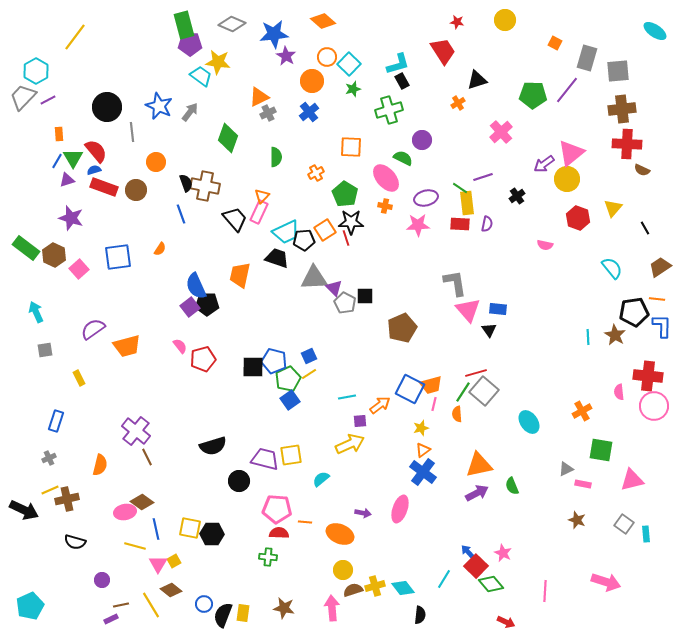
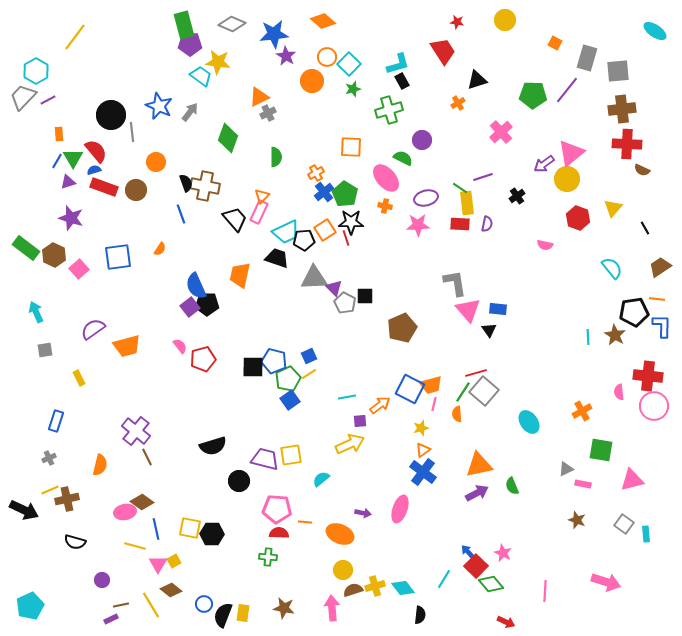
black circle at (107, 107): moved 4 px right, 8 px down
blue cross at (309, 112): moved 15 px right, 80 px down
purple triangle at (67, 180): moved 1 px right, 2 px down
